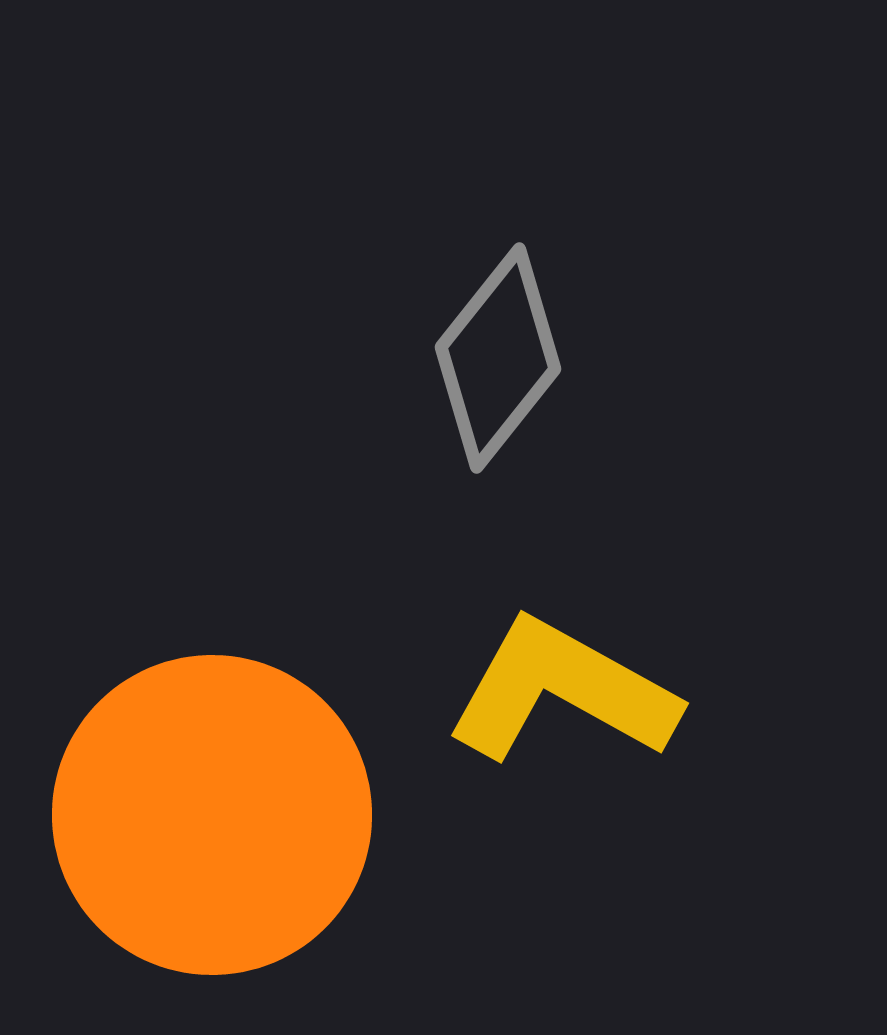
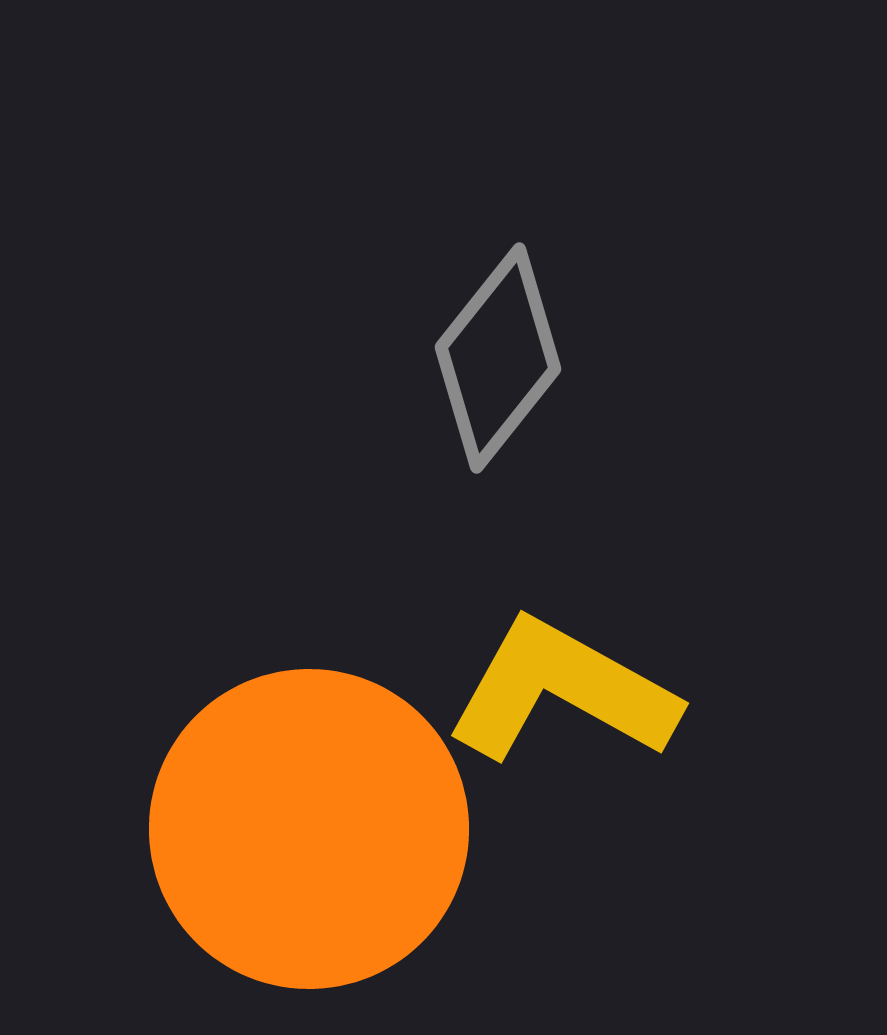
orange circle: moved 97 px right, 14 px down
